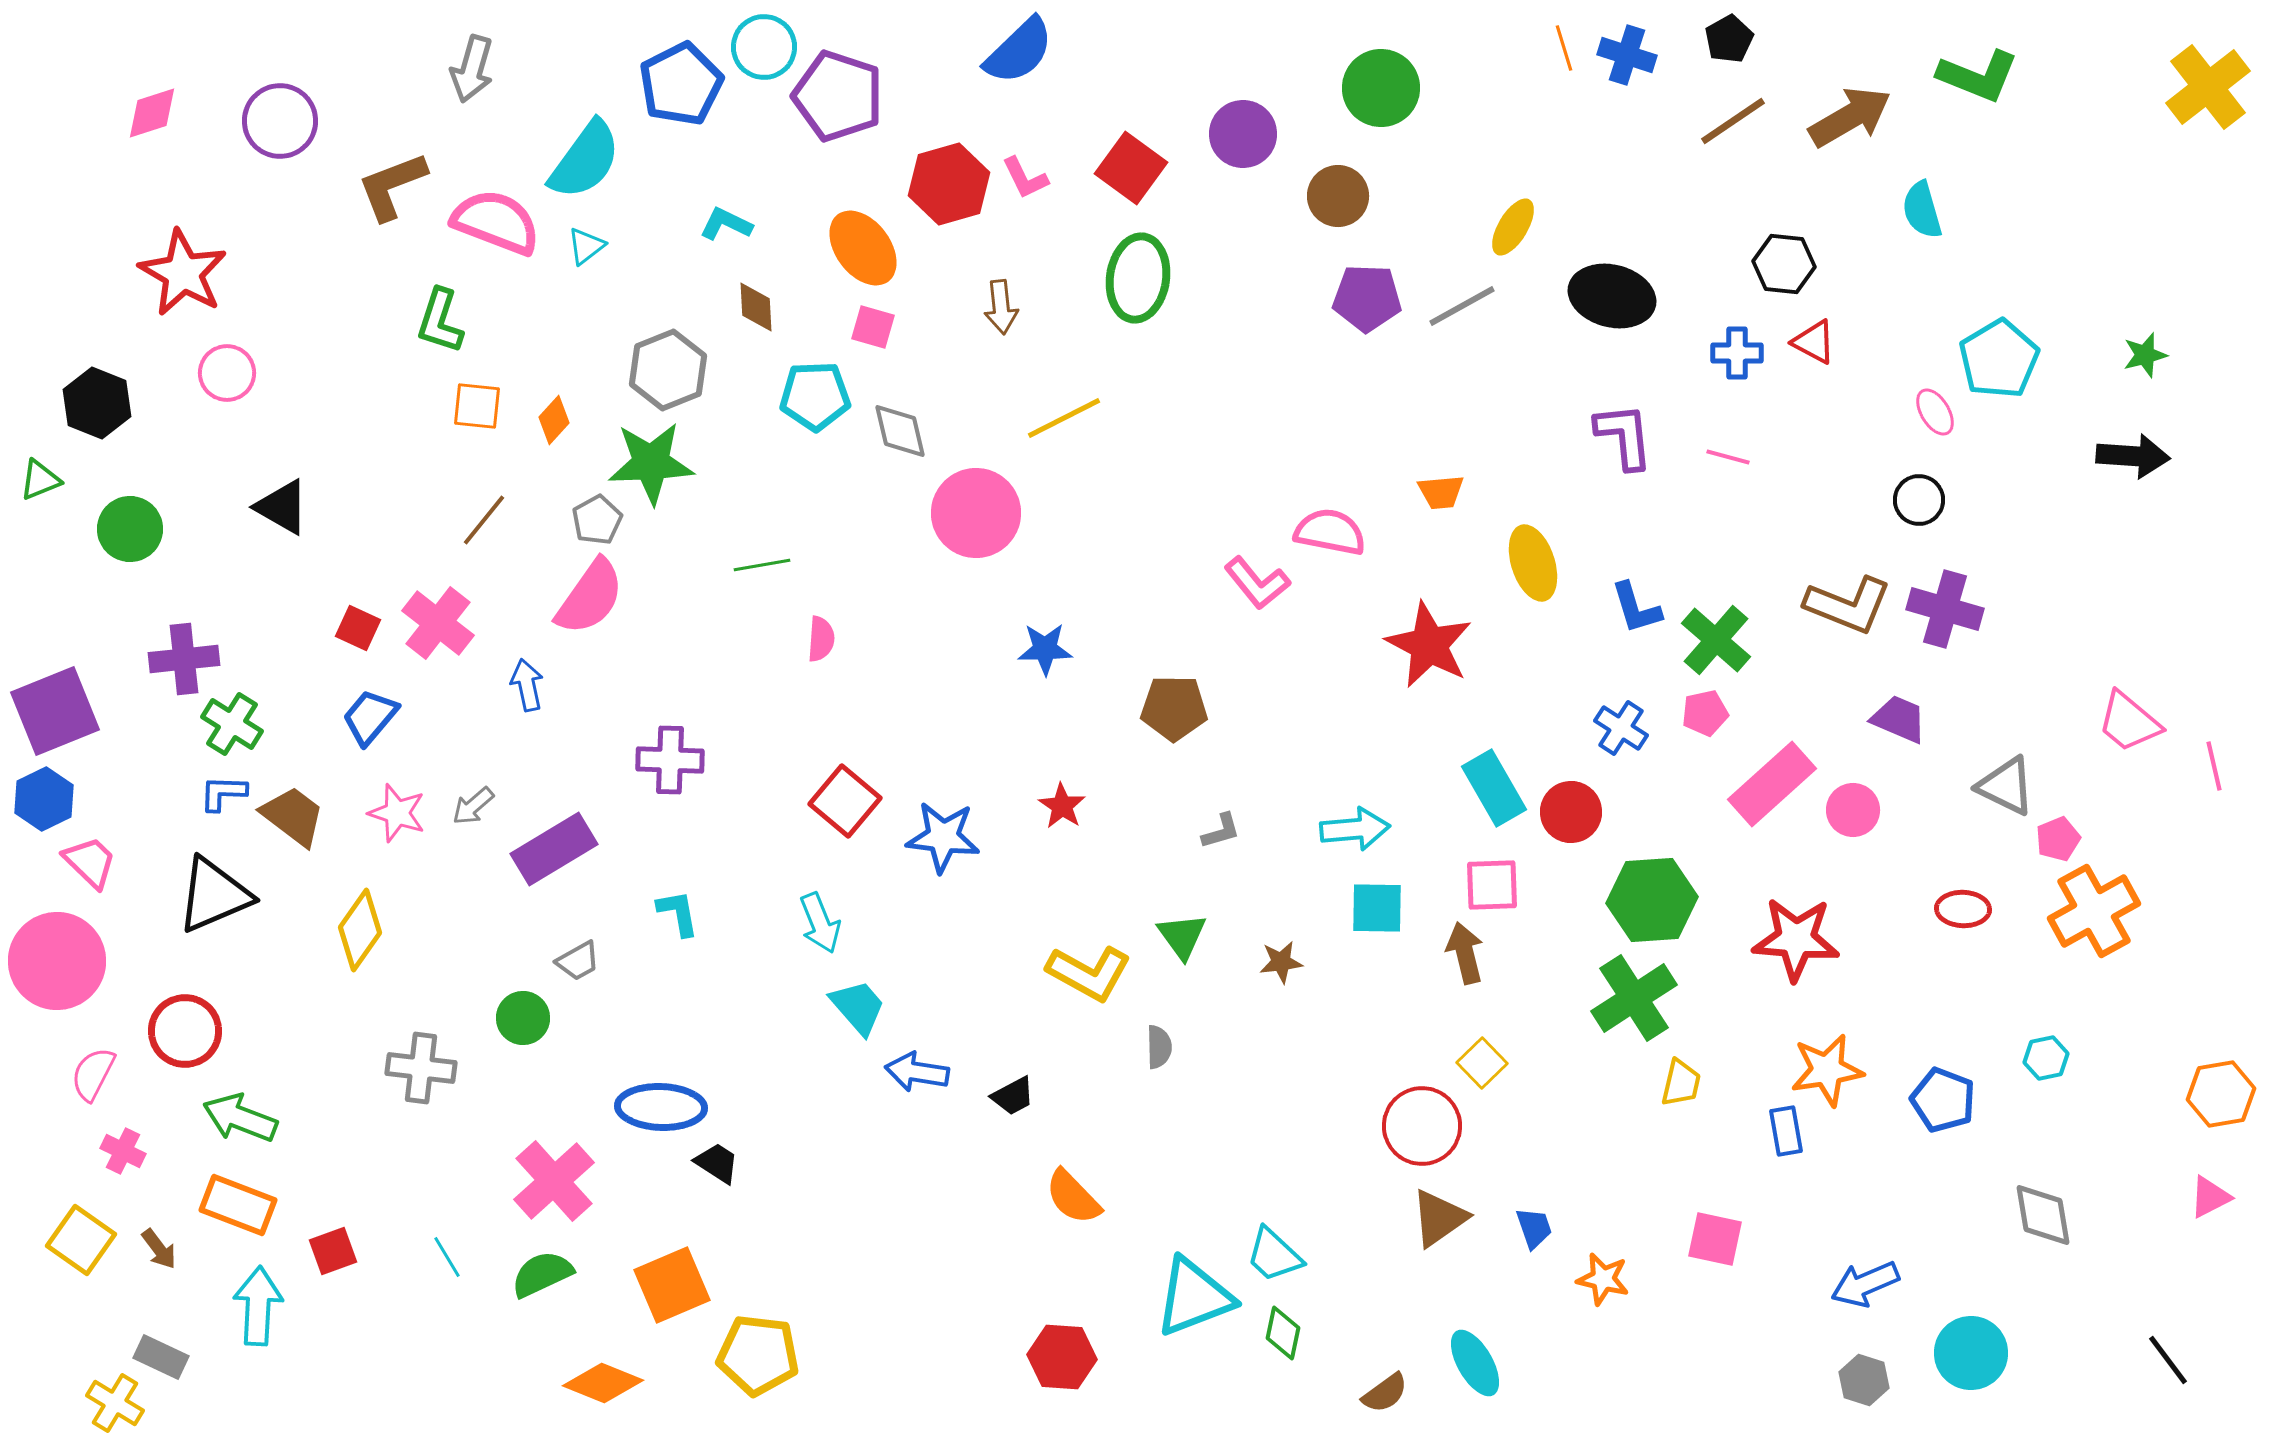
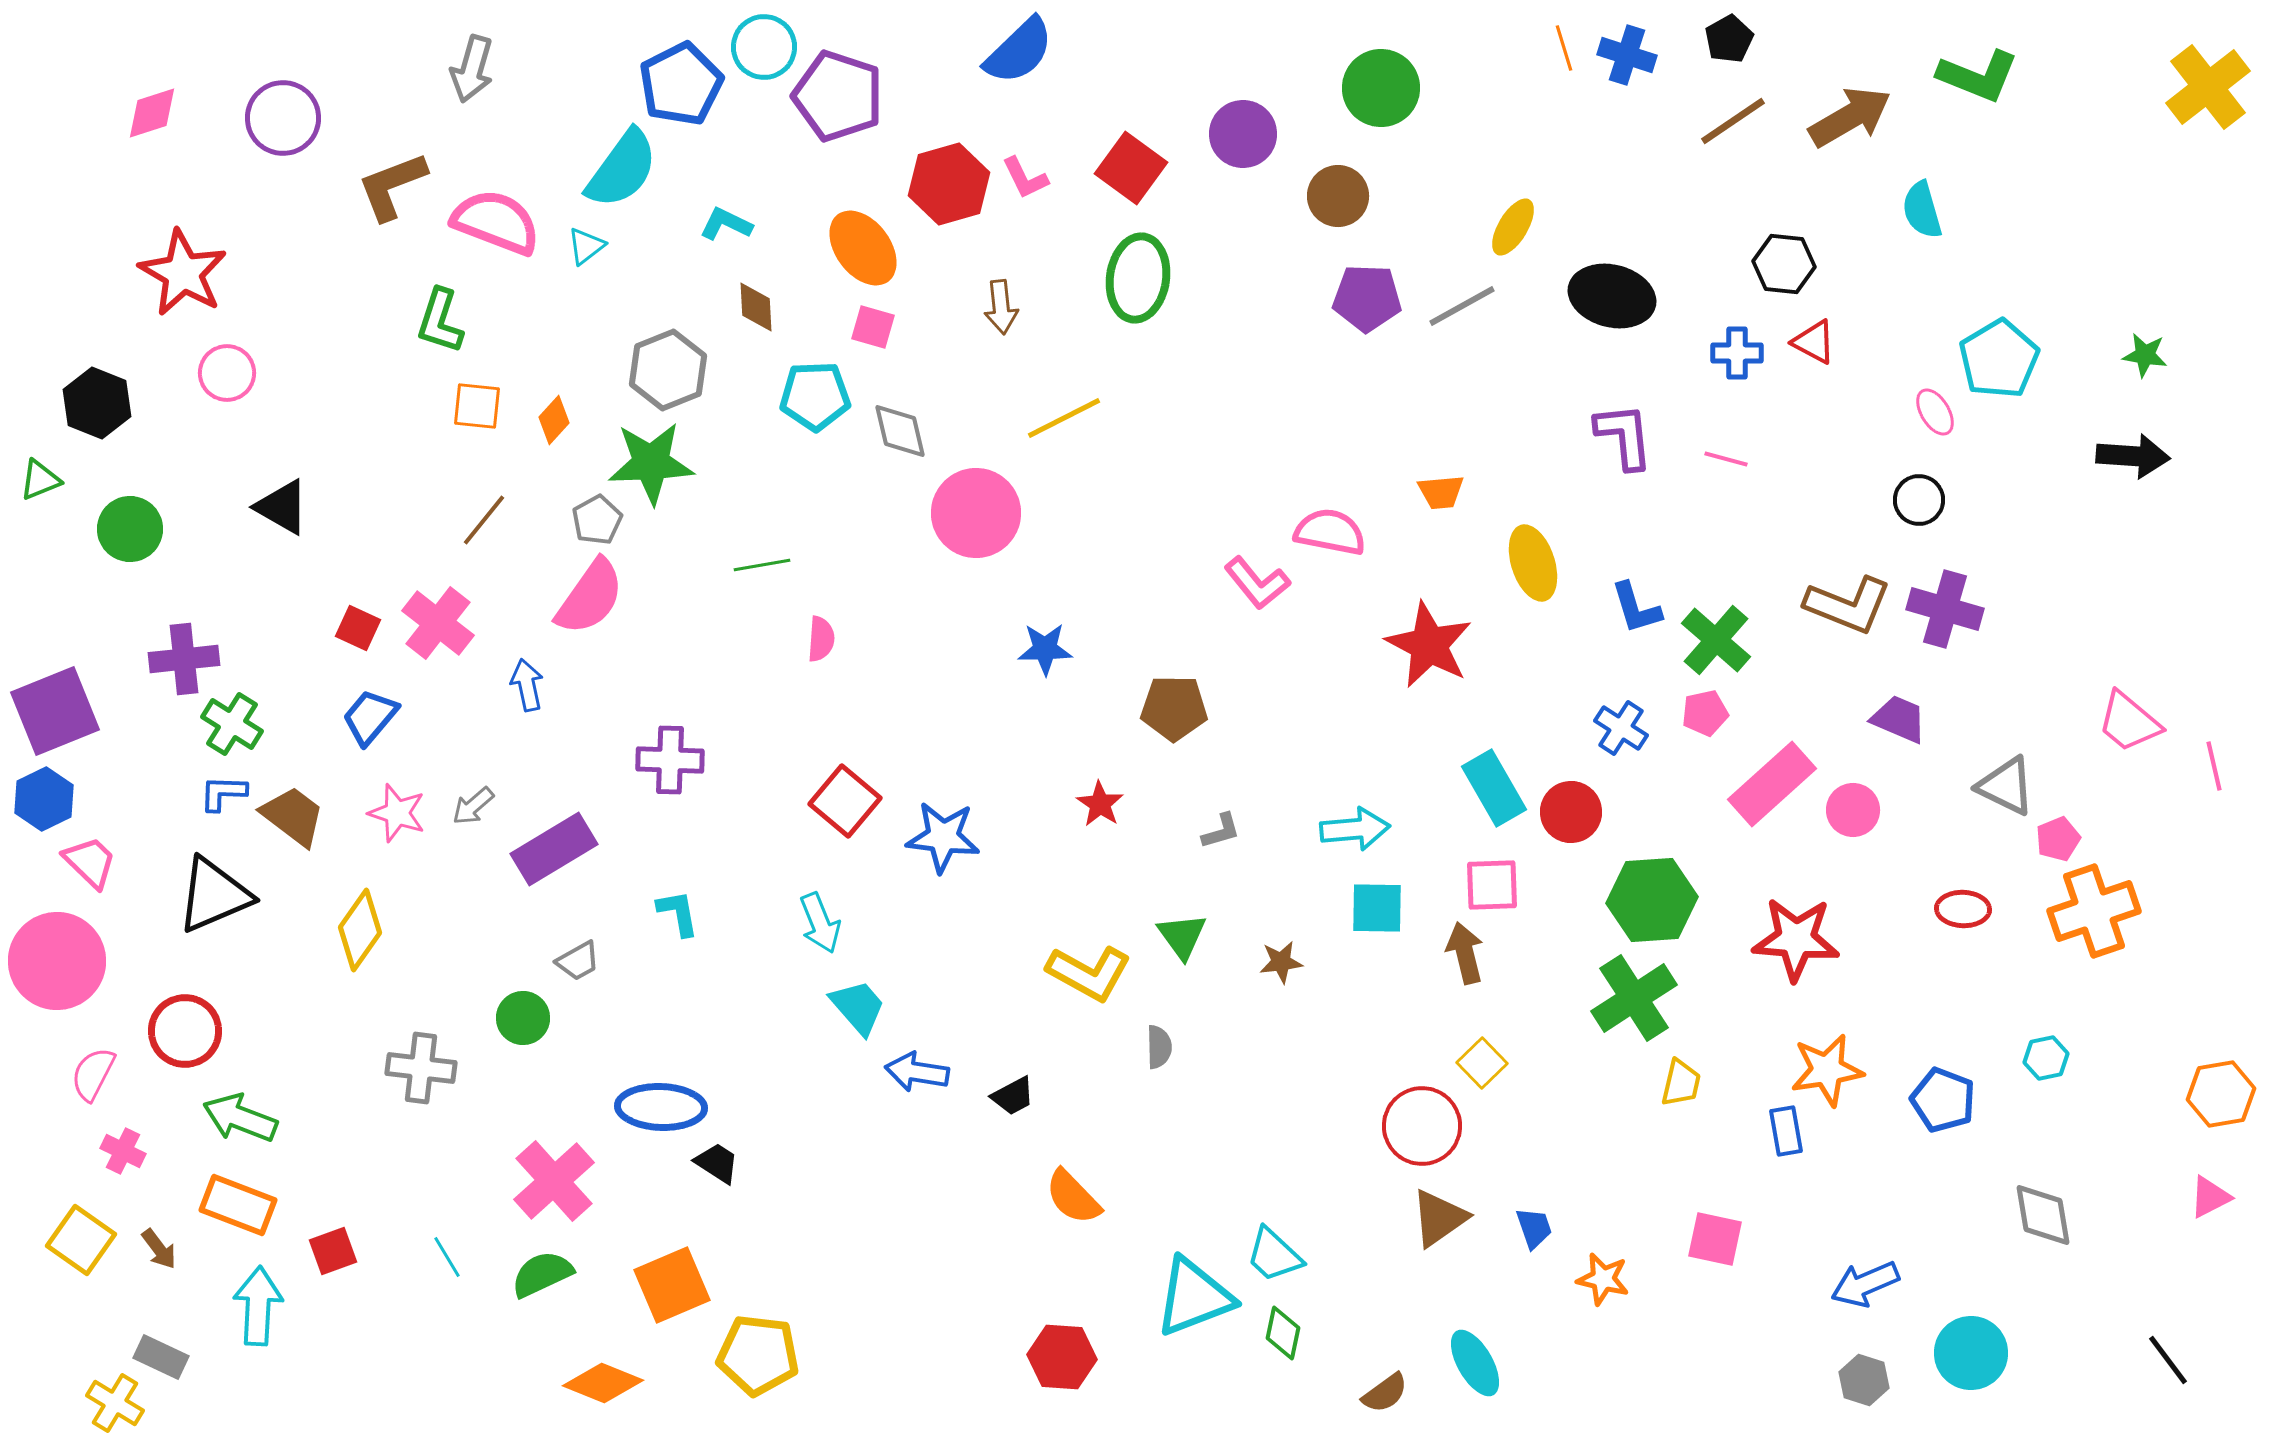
purple circle at (280, 121): moved 3 px right, 3 px up
cyan semicircle at (585, 160): moved 37 px right, 9 px down
green star at (2145, 355): rotated 24 degrees clockwise
pink line at (1728, 457): moved 2 px left, 2 px down
red star at (1062, 806): moved 38 px right, 2 px up
orange cross at (2094, 911): rotated 10 degrees clockwise
